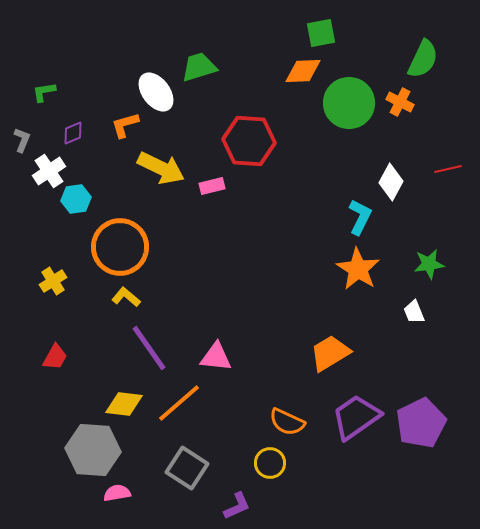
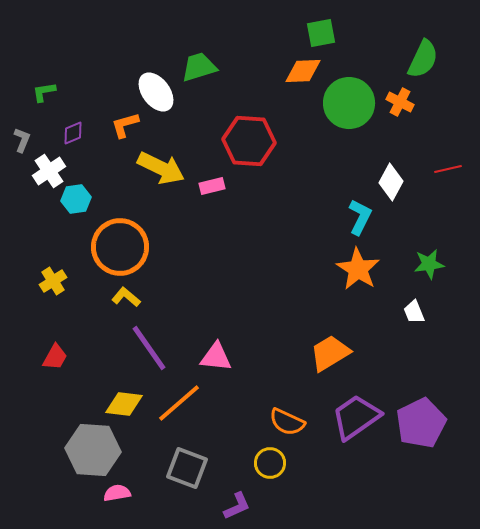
gray square: rotated 12 degrees counterclockwise
